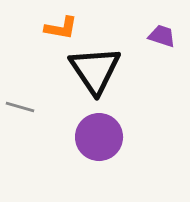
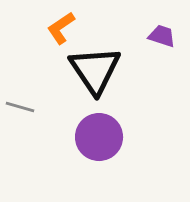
orange L-shape: rotated 136 degrees clockwise
